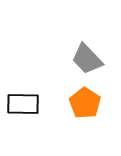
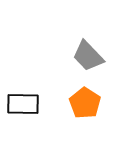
gray trapezoid: moved 1 px right, 3 px up
